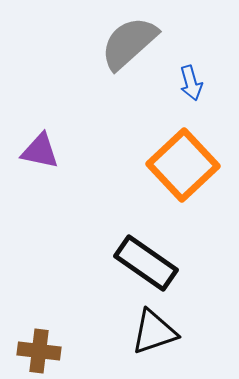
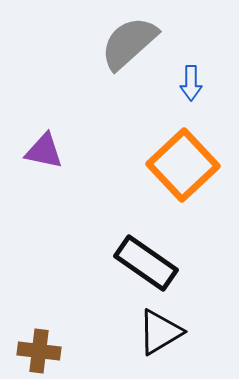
blue arrow: rotated 16 degrees clockwise
purple triangle: moved 4 px right
black triangle: moved 6 px right; rotated 12 degrees counterclockwise
